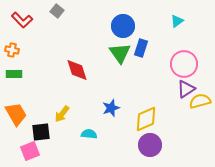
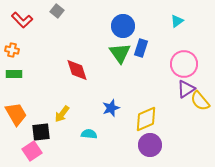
yellow semicircle: rotated 115 degrees counterclockwise
pink square: moved 2 px right; rotated 12 degrees counterclockwise
